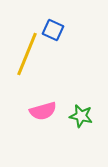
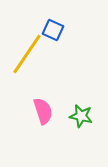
yellow line: rotated 12 degrees clockwise
pink semicircle: rotated 92 degrees counterclockwise
